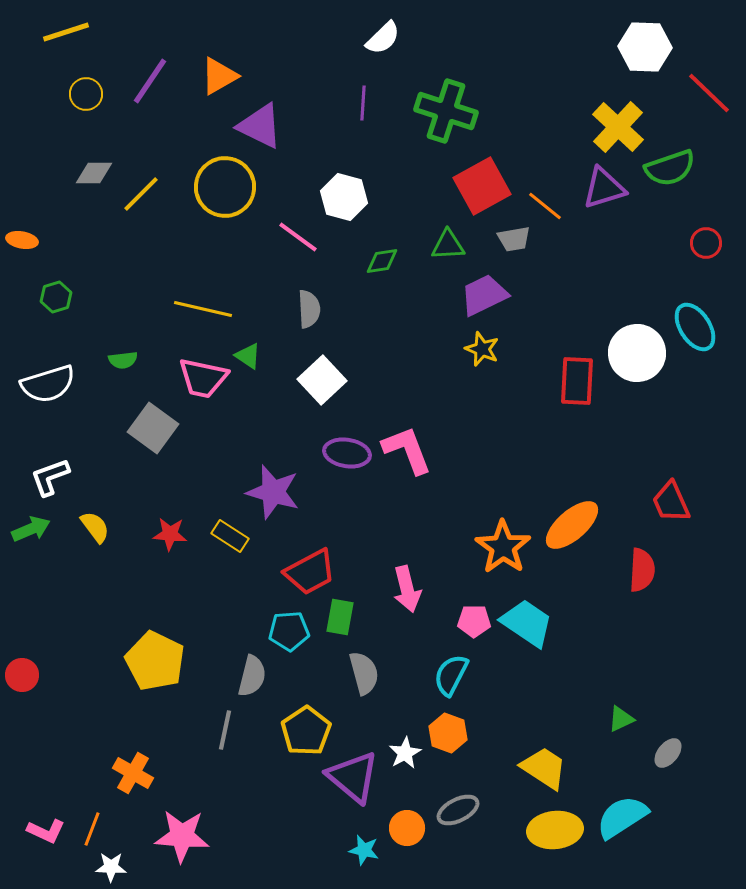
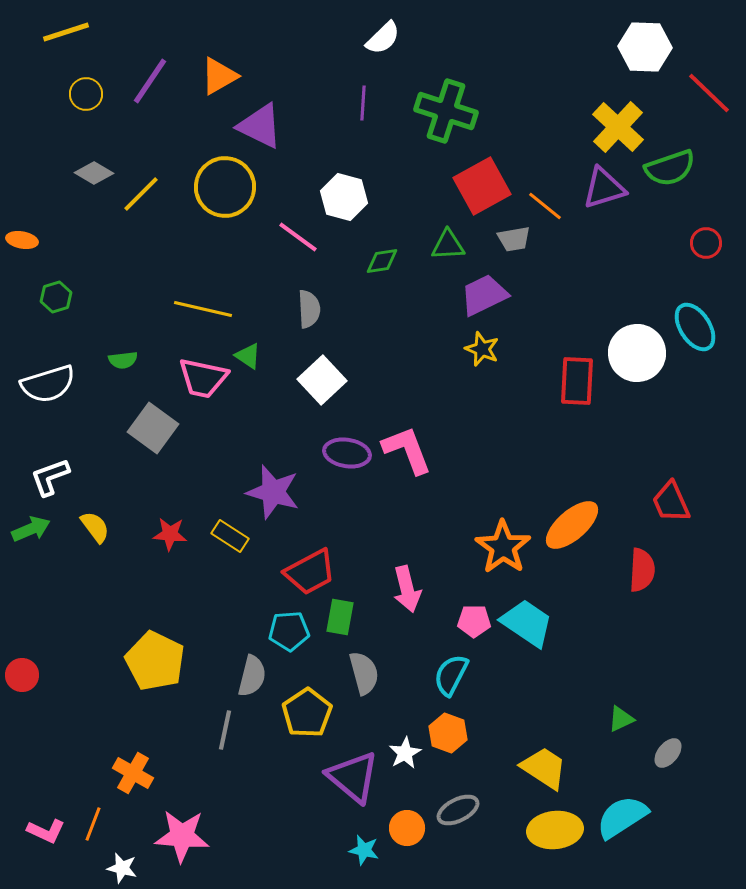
gray diamond at (94, 173): rotated 30 degrees clockwise
yellow pentagon at (306, 731): moved 1 px right, 18 px up
orange line at (92, 829): moved 1 px right, 5 px up
white star at (111, 867): moved 11 px right, 1 px down; rotated 12 degrees clockwise
